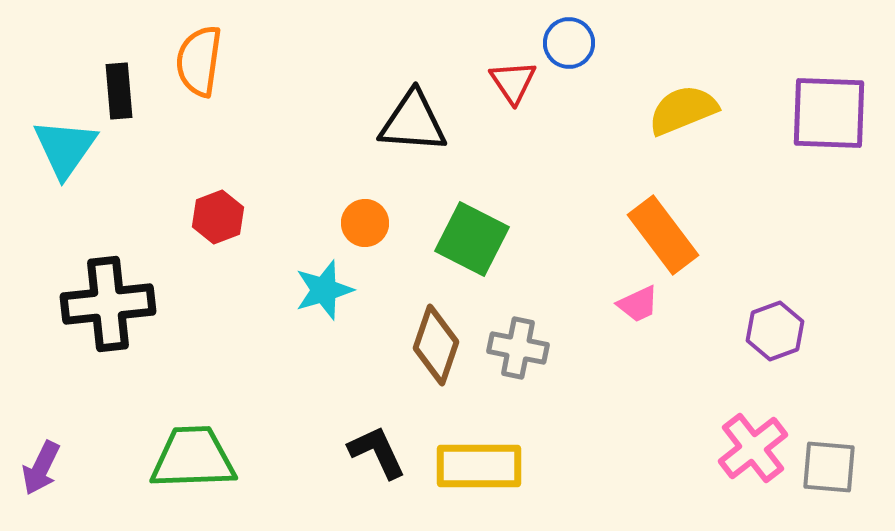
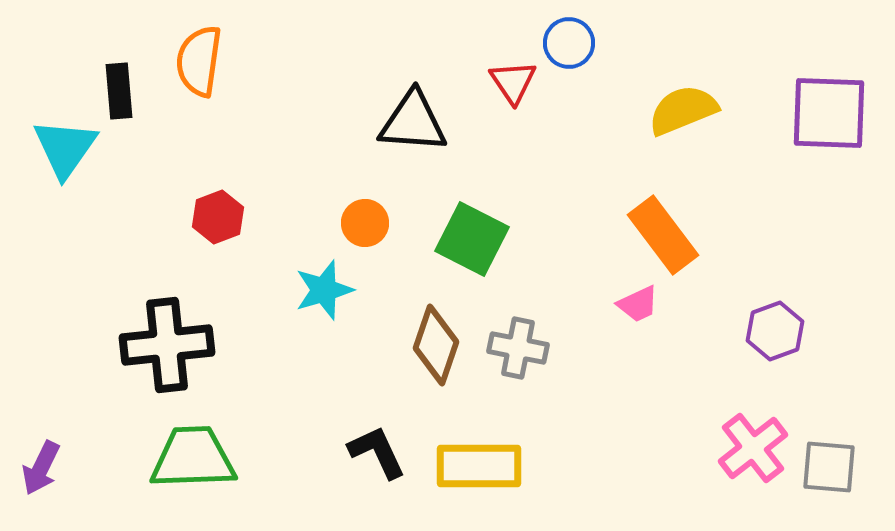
black cross: moved 59 px right, 41 px down
